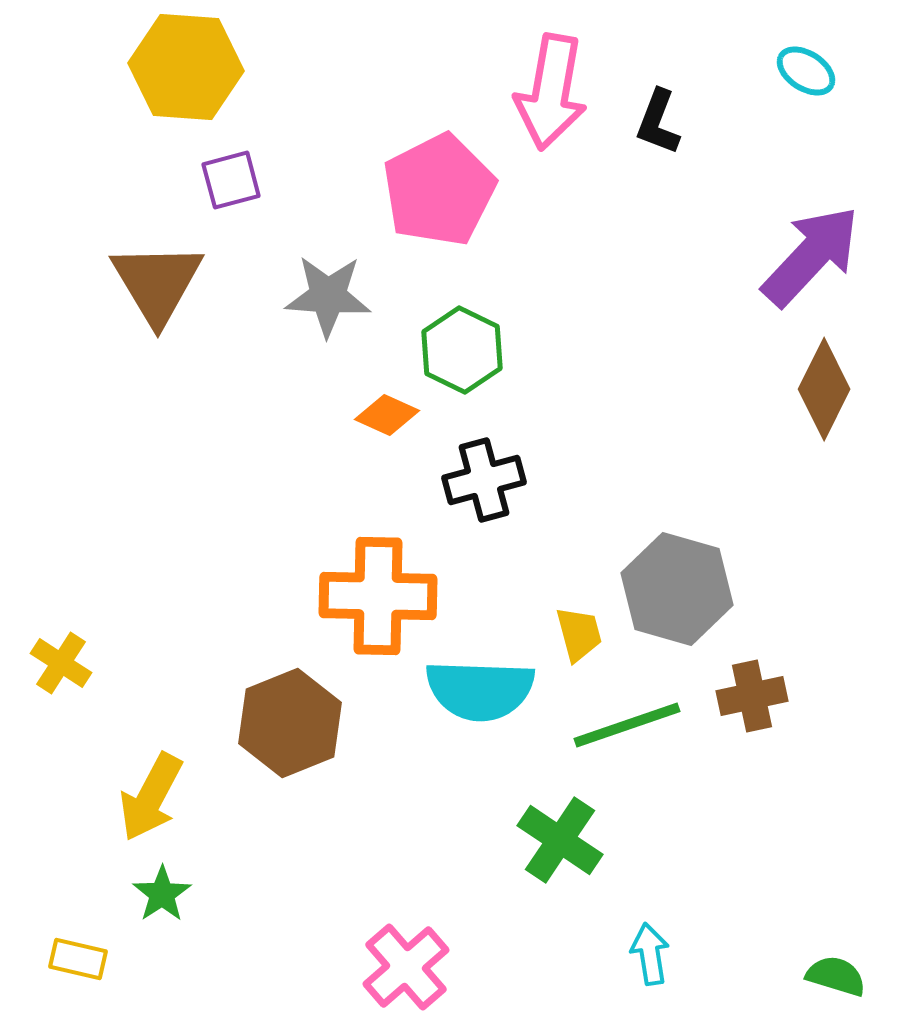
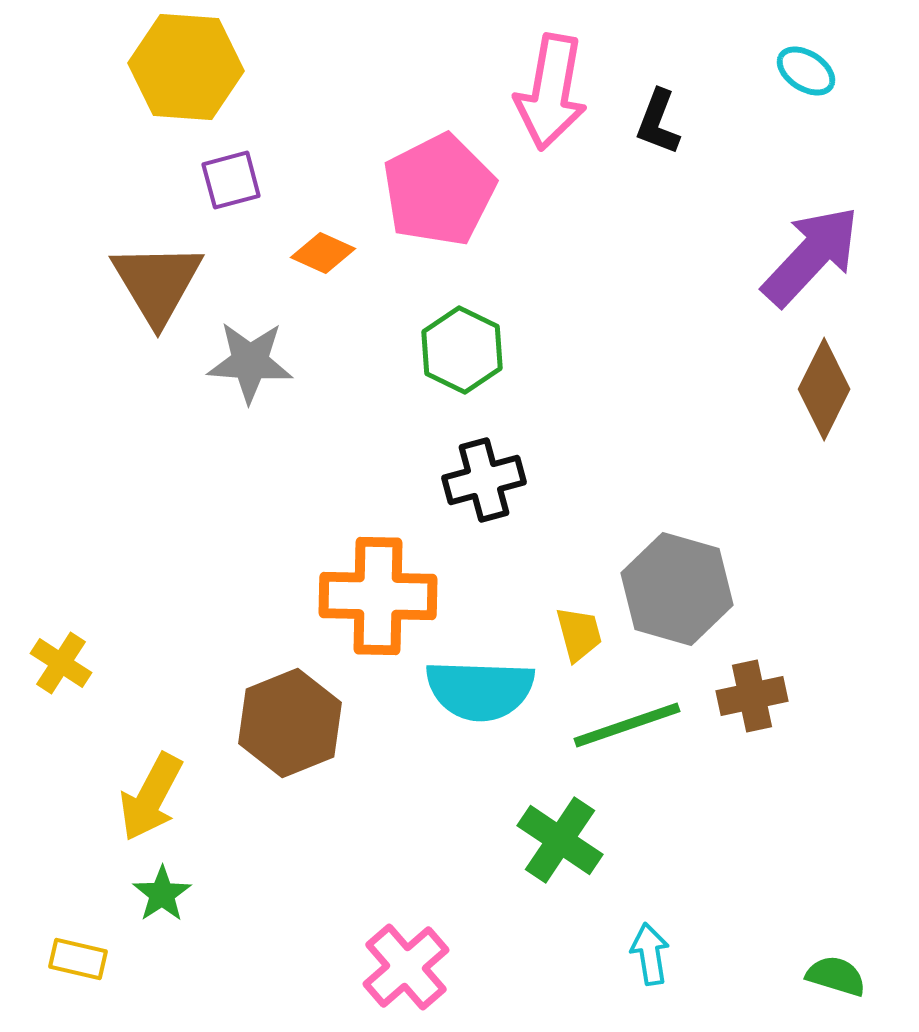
gray star: moved 78 px left, 66 px down
orange diamond: moved 64 px left, 162 px up
